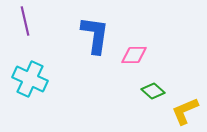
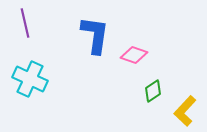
purple line: moved 2 px down
pink diamond: rotated 20 degrees clockwise
green diamond: rotated 75 degrees counterclockwise
yellow L-shape: rotated 24 degrees counterclockwise
